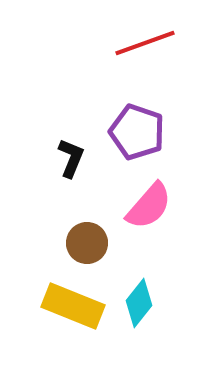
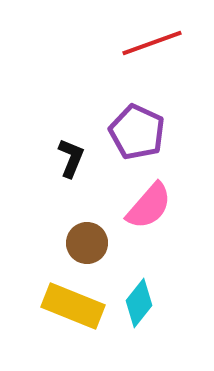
red line: moved 7 px right
purple pentagon: rotated 6 degrees clockwise
